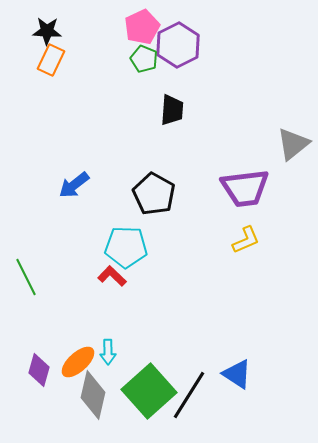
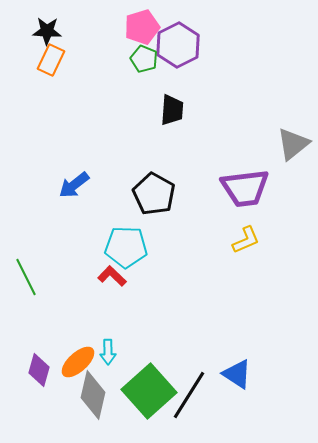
pink pentagon: rotated 8 degrees clockwise
